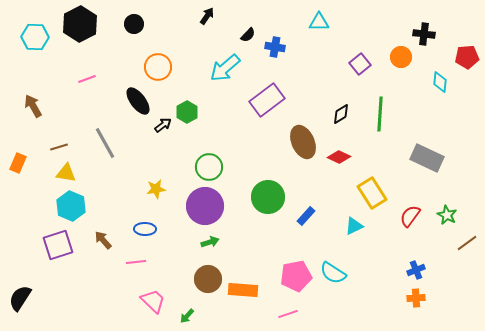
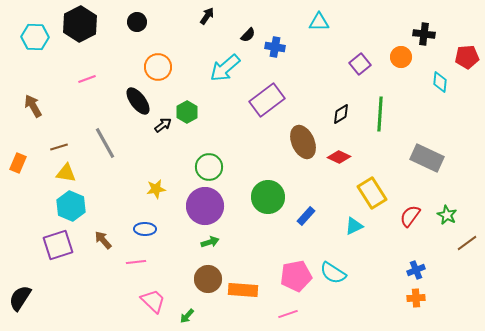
black circle at (134, 24): moved 3 px right, 2 px up
